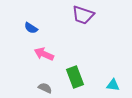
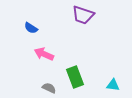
gray semicircle: moved 4 px right
